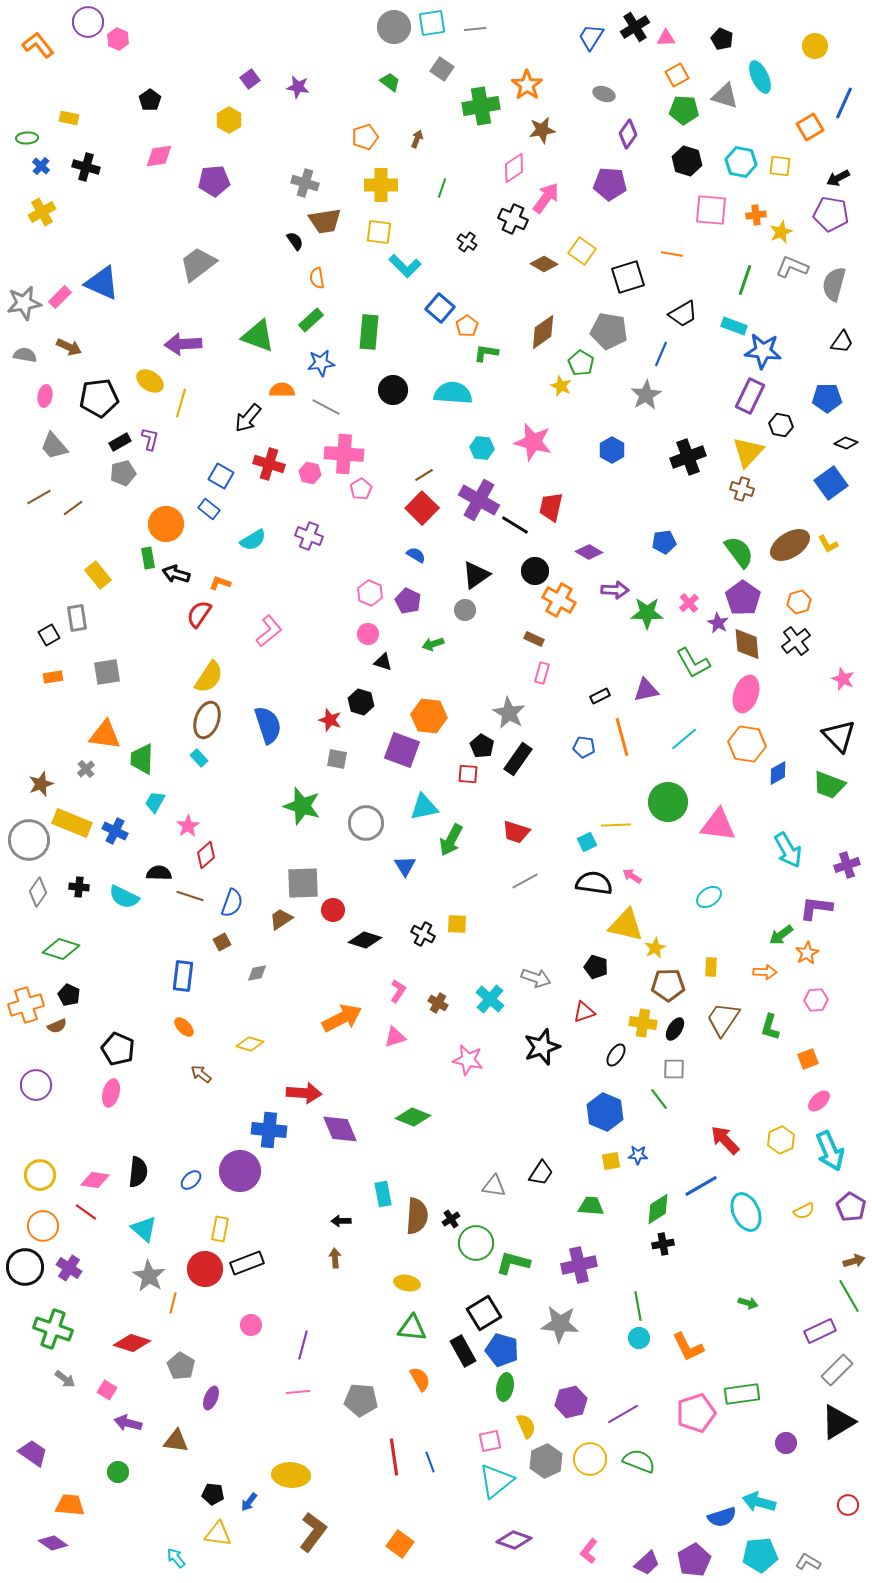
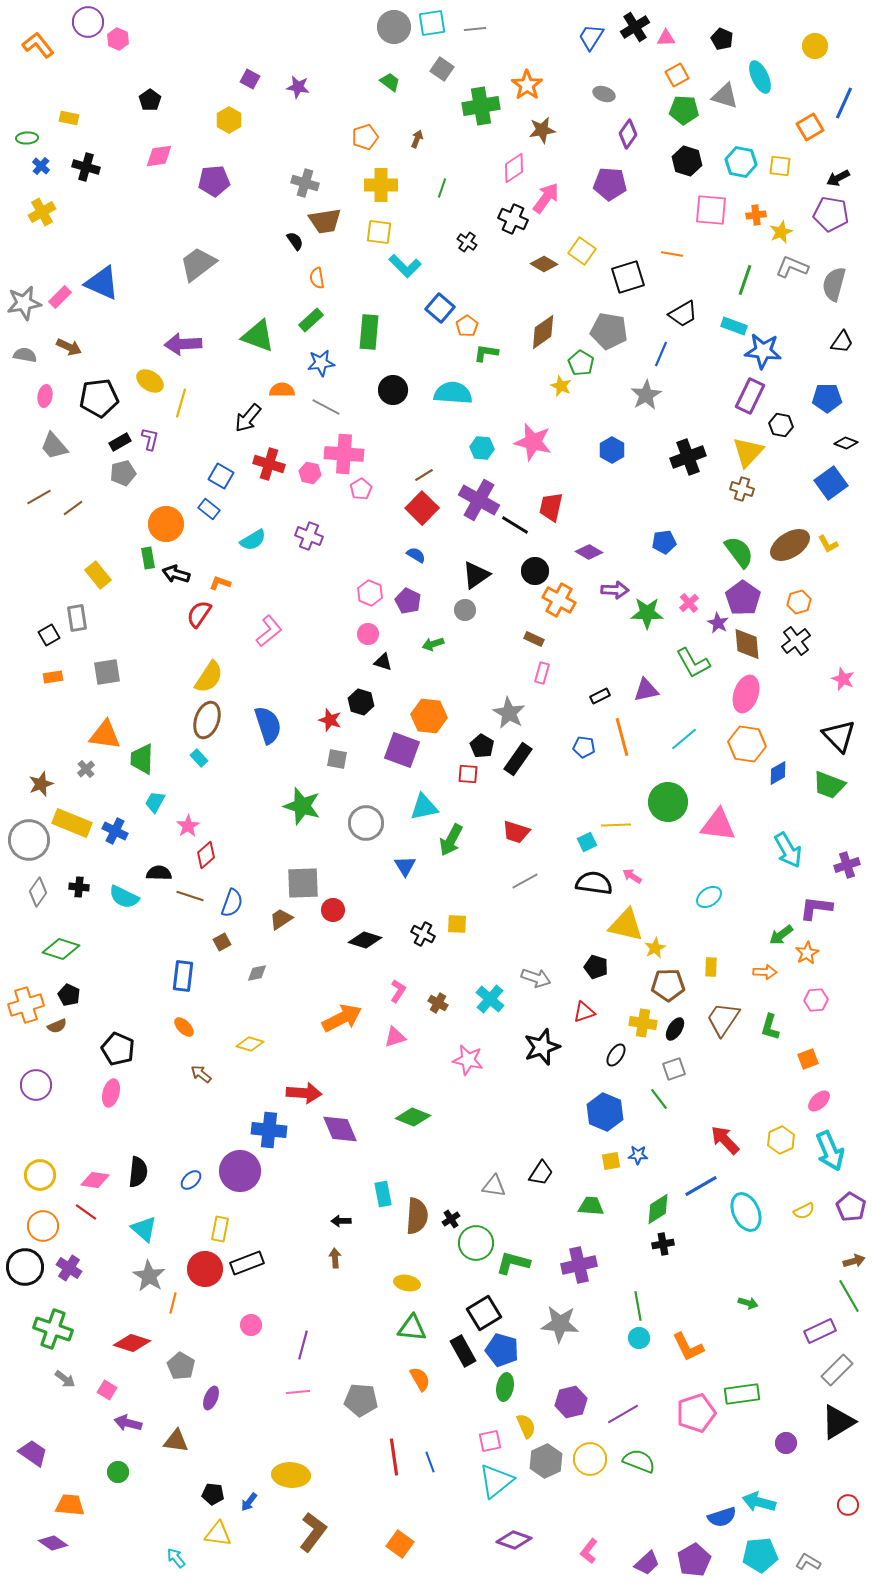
purple square at (250, 79): rotated 24 degrees counterclockwise
gray square at (674, 1069): rotated 20 degrees counterclockwise
